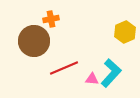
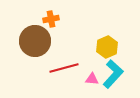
yellow hexagon: moved 18 px left, 15 px down
brown circle: moved 1 px right
red line: rotated 8 degrees clockwise
cyan L-shape: moved 2 px right, 1 px down
